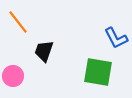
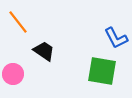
black trapezoid: rotated 105 degrees clockwise
green square: moved 4 px right, 1 px up
pink circle: moved 2 px up
